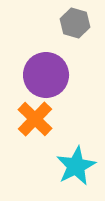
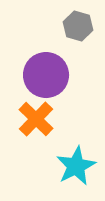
gray hexagon: moved 3 px right, 3 px down
orange cross: moved 1 px right
